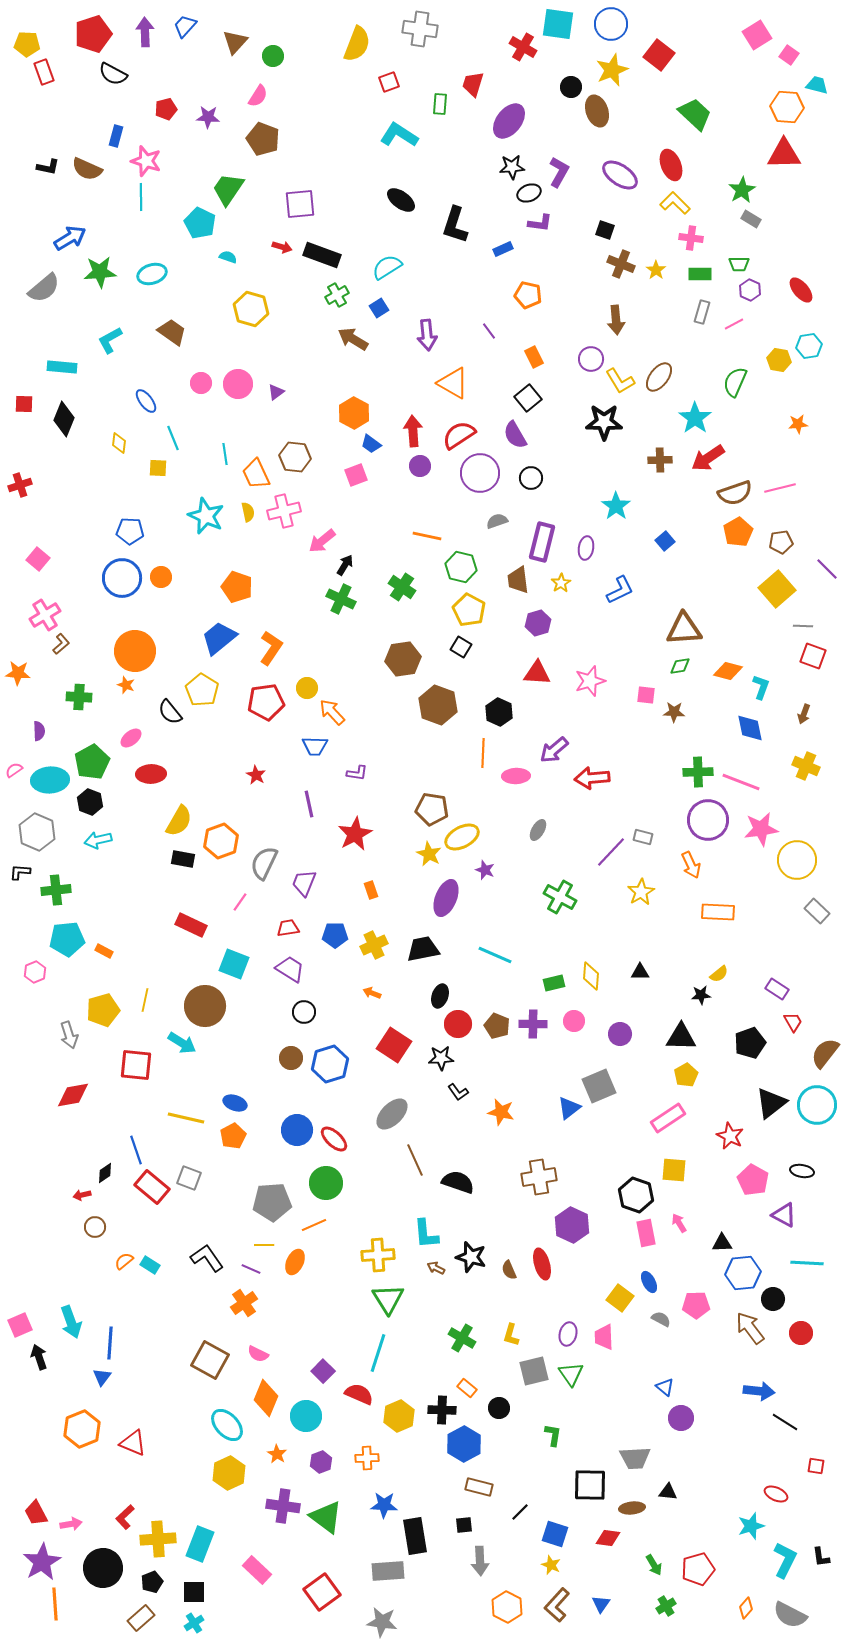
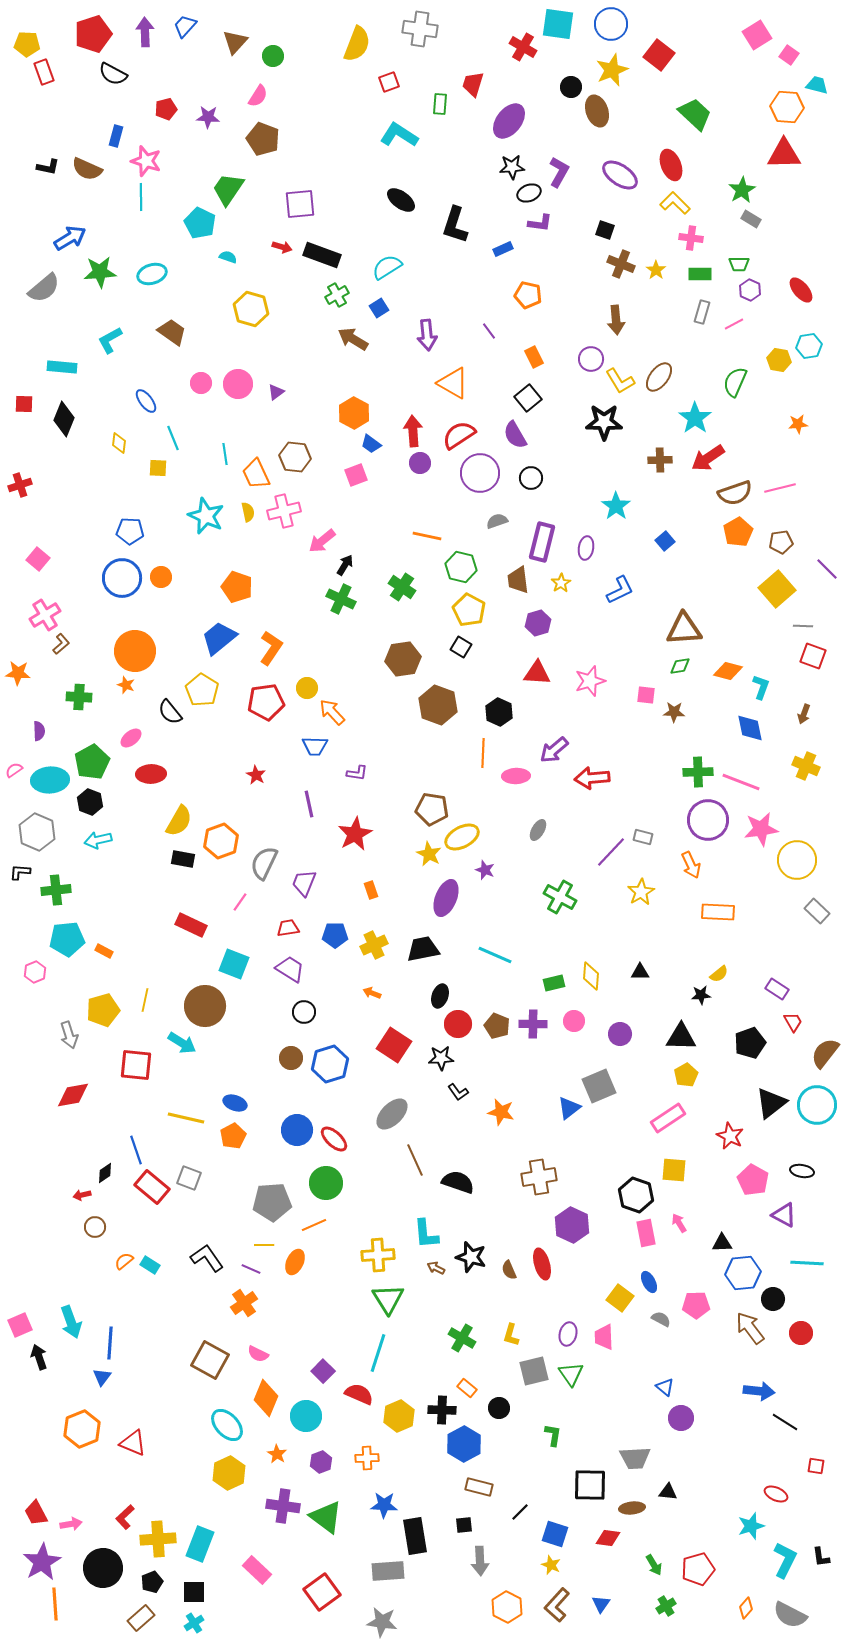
purple circle at (420, 466): moved 3 px up
